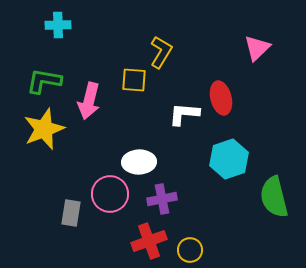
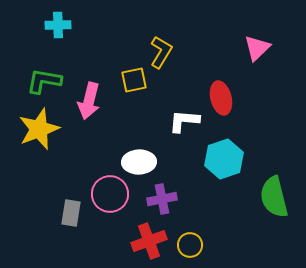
yellow square: rotated 16 degrees counterclockwise
white L-shape: moved 7 px down
yellow star: moved 5 px left
cyan hexagon: moved 5 px left
yellow circle: moved 5 px up
